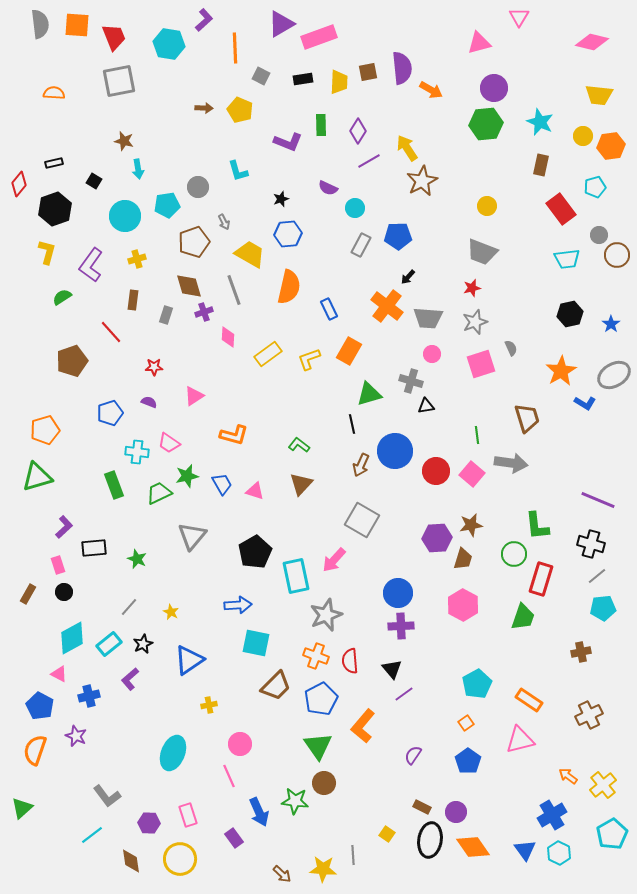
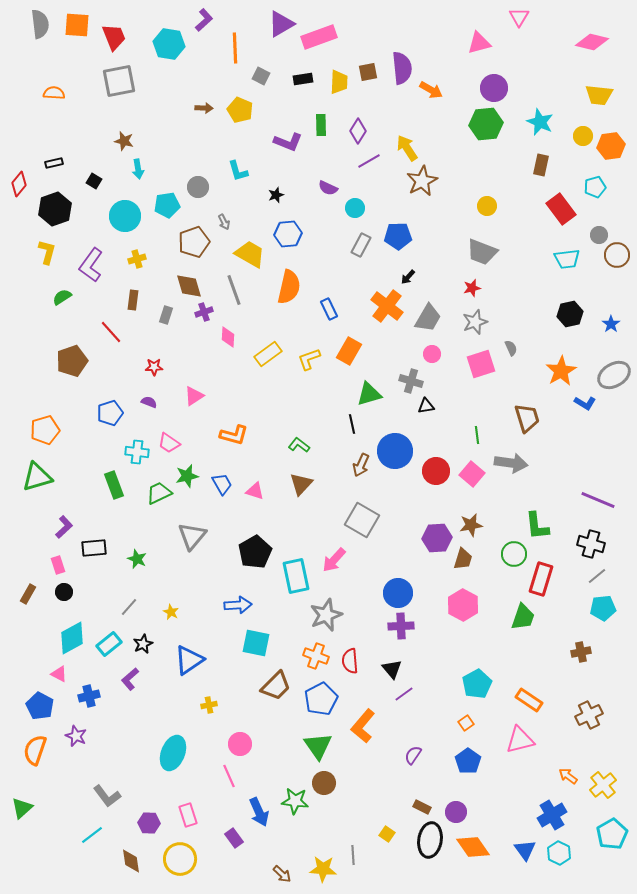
black star at (281, 199): moved 5 px left, 4 px up
gray trapezoid at (428, 318): rotated 64 degrees counterclockwise
